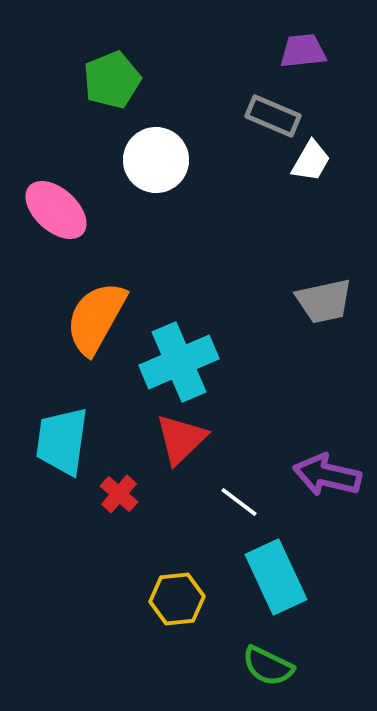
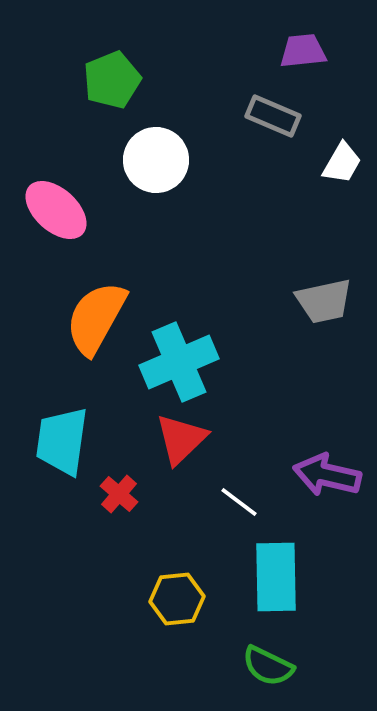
white trapezoid: moved 31 px right, 2 px down
cyan rectangle: rotated 24 degrees clockwise
